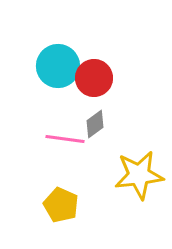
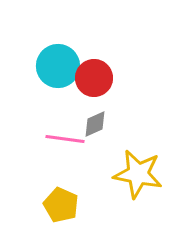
gray diamond: rotated 12 degrees clockwise
yellow star: moved 1 px left, 1 px up; rotated 18 degrees clockwise
